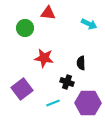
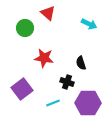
red triangle: rotated 35 degrees clockwise
black semicircle: rotated 16 degrees counterclockwise
